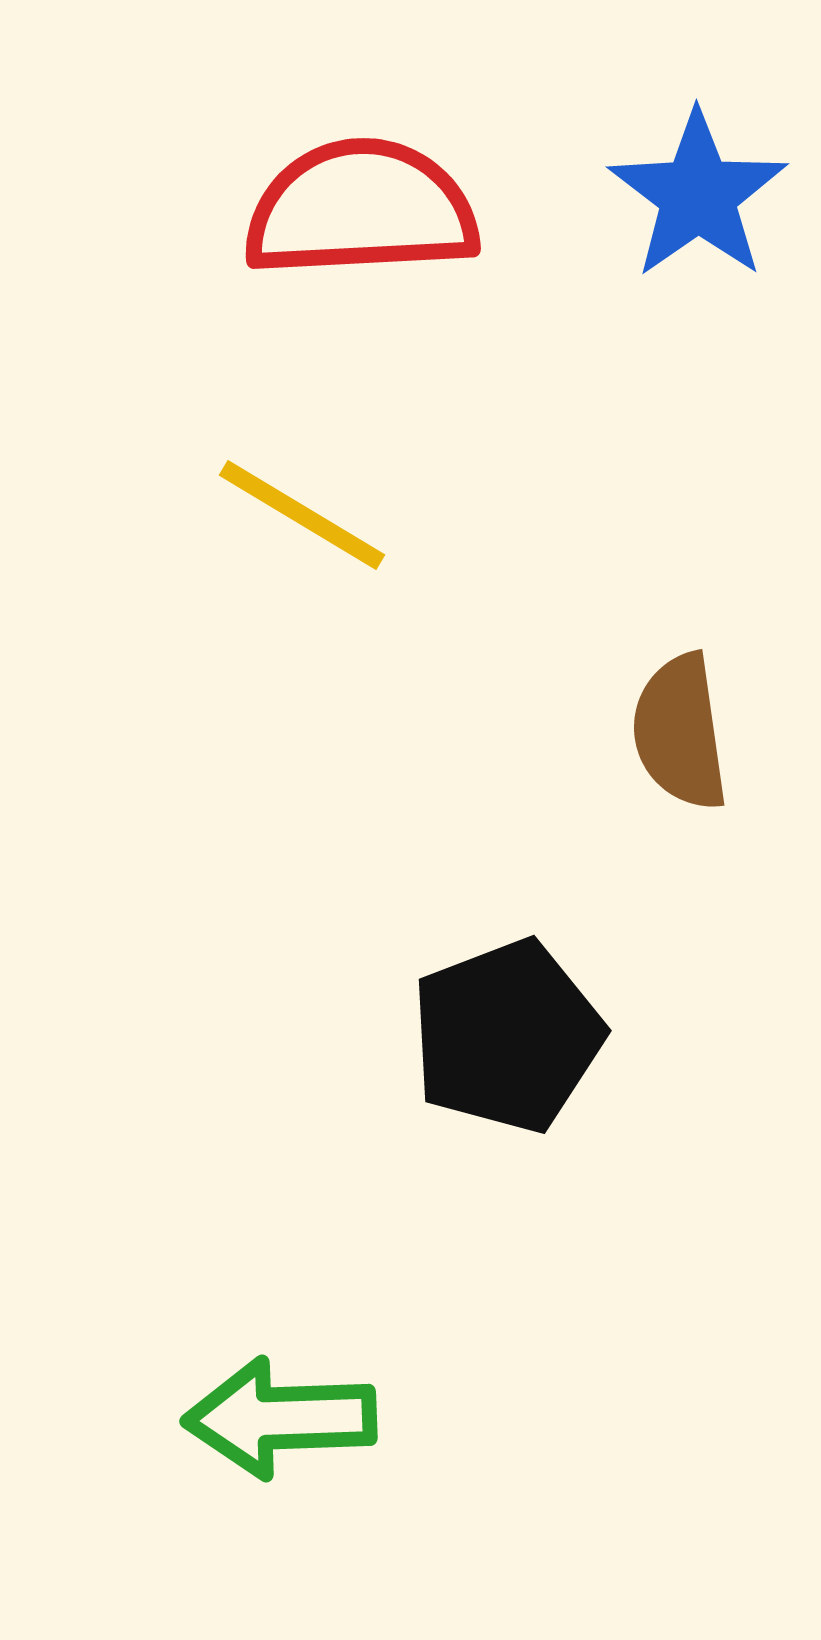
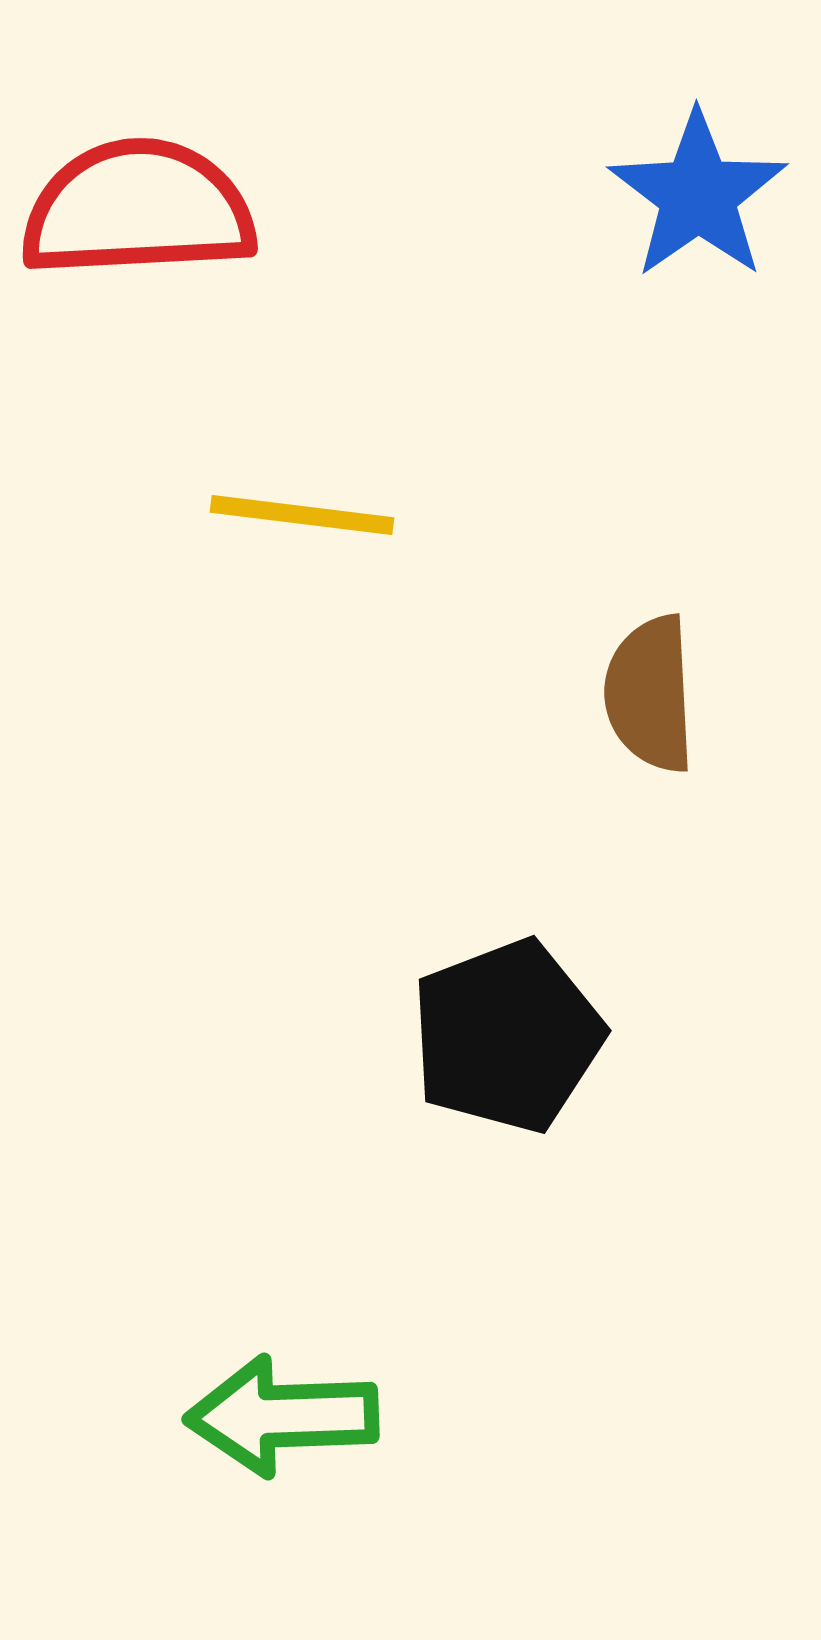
red semicircle: moved 223 px left
yellow line: rotated 24 degrees counterclockwise
brown semicircle: moved 30 px left, 38 px up; rotated 5 degrees clockwise
green arrow: moved 2 px right, 2 px up
